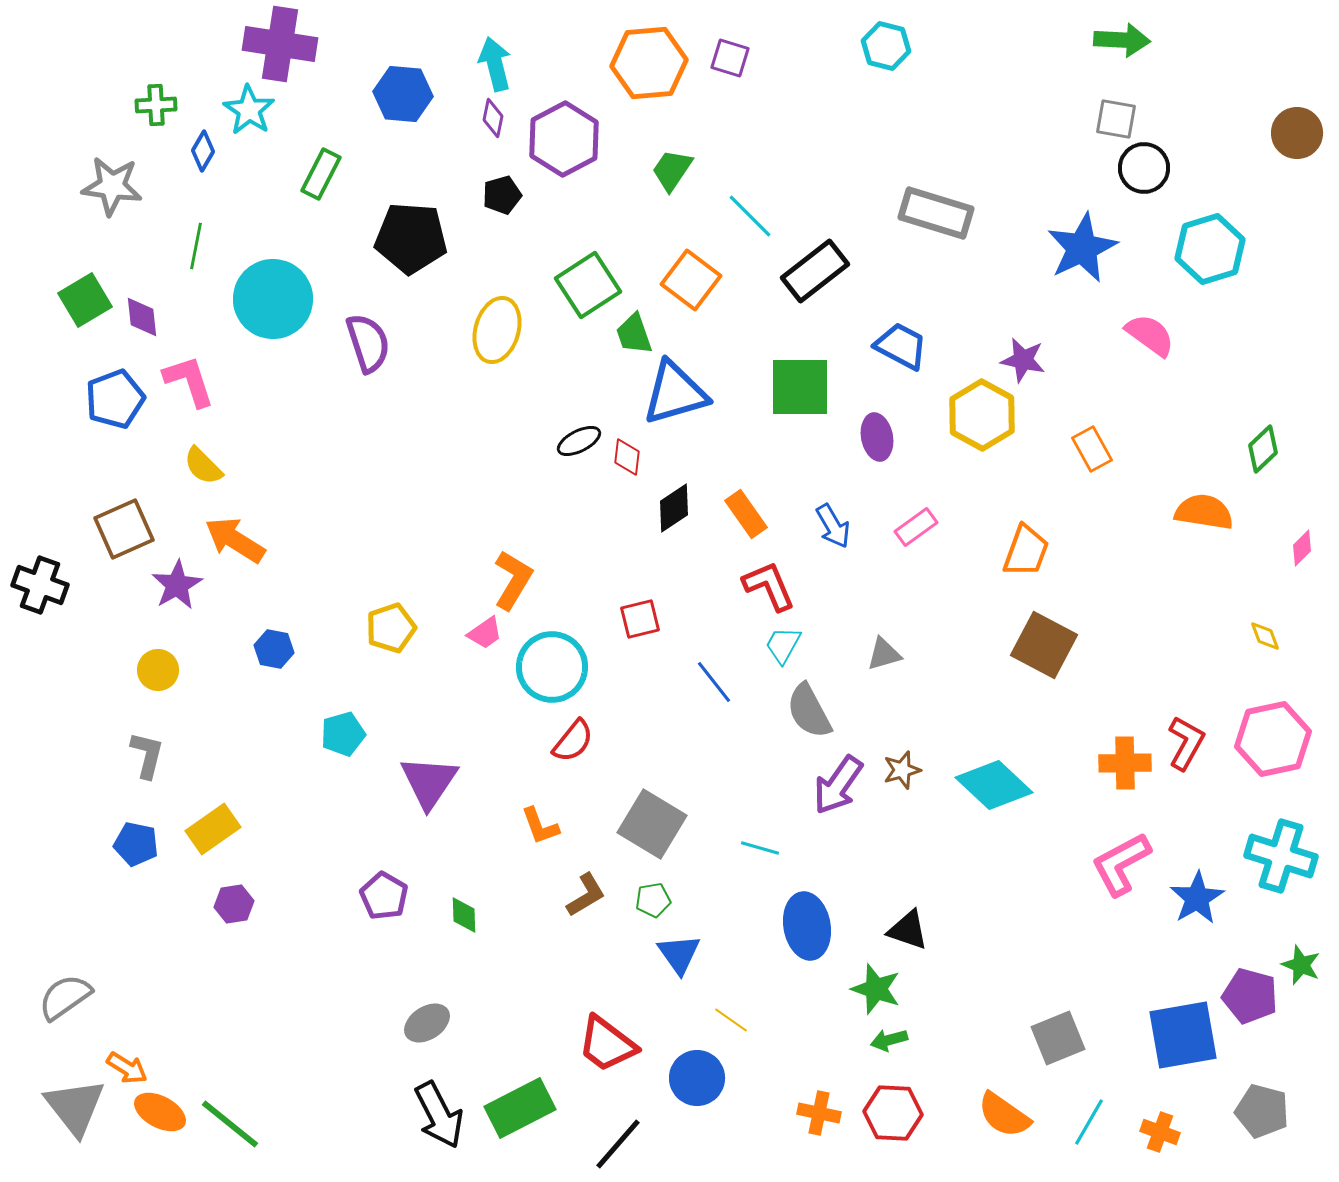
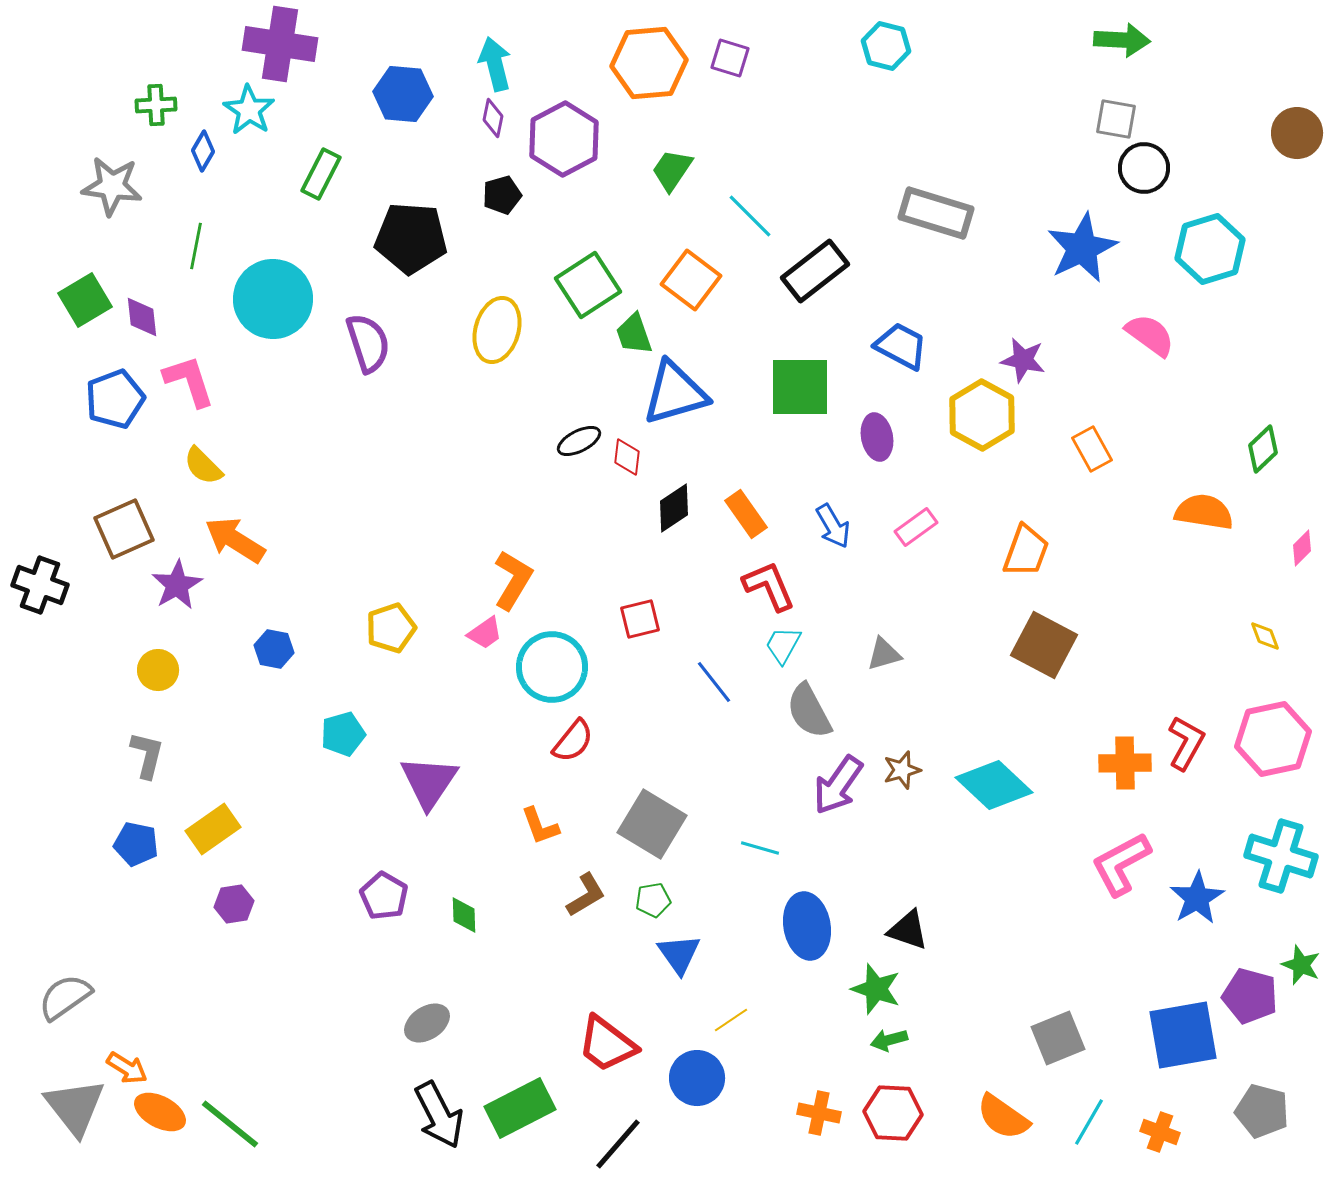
yellow line at (731, 1020): rotated 69 degrees counterclockwise
orange semicircle at (1004, 1115): moved 1 px left, 2 px down
